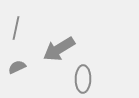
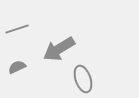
gray line: moved 1 px right, 1 px down; rotated 60 degrees clockwise
gray ellipse: rotated 20 degrees counterclockwise
